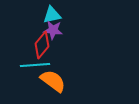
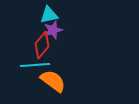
cyan triangle: moved 3 px left
purple star: rotated 24 degrees counterclockwise
